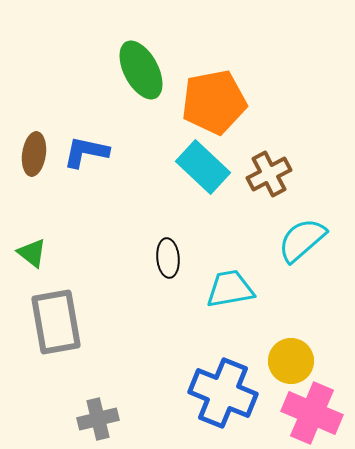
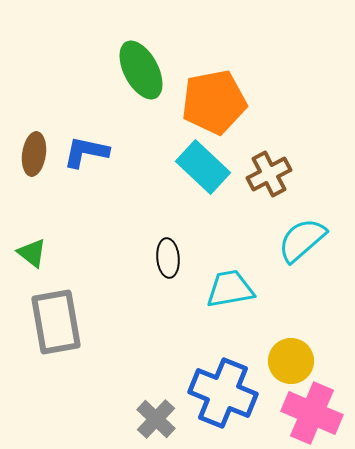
gray cross: moved 58 px right; rotated 33 degrees counterclockwise
